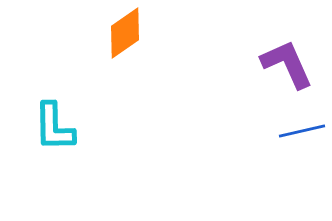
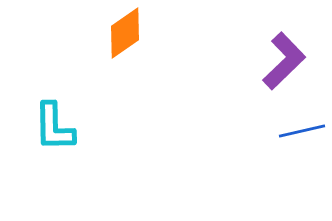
purple L-shape: moved 3 px left, 3 px up; rotated 70 degrees clockwise
